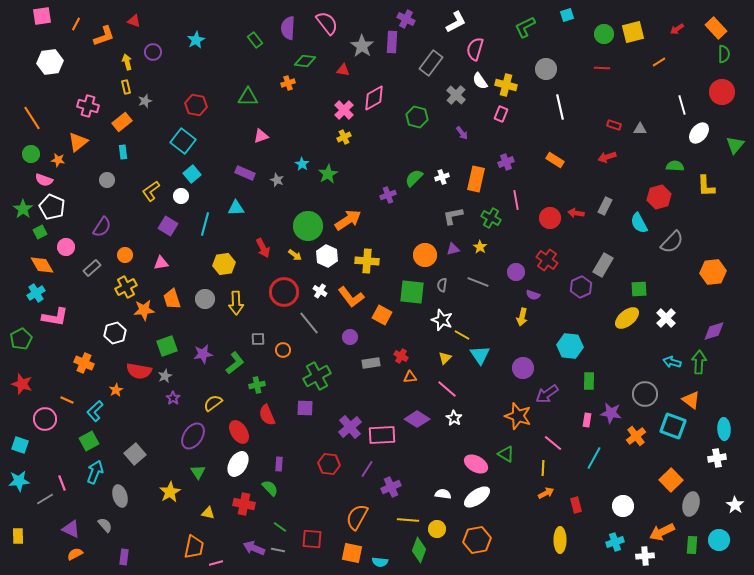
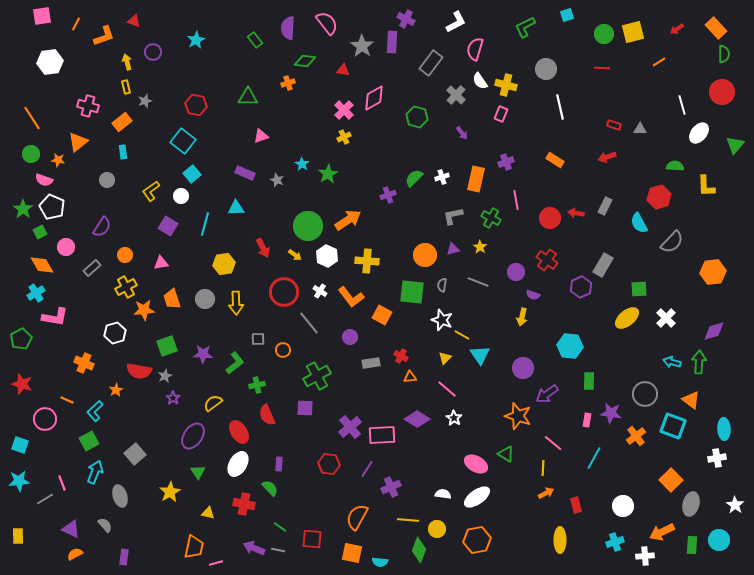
purple star at (203, 354): rotated 12 degrees clockwise
